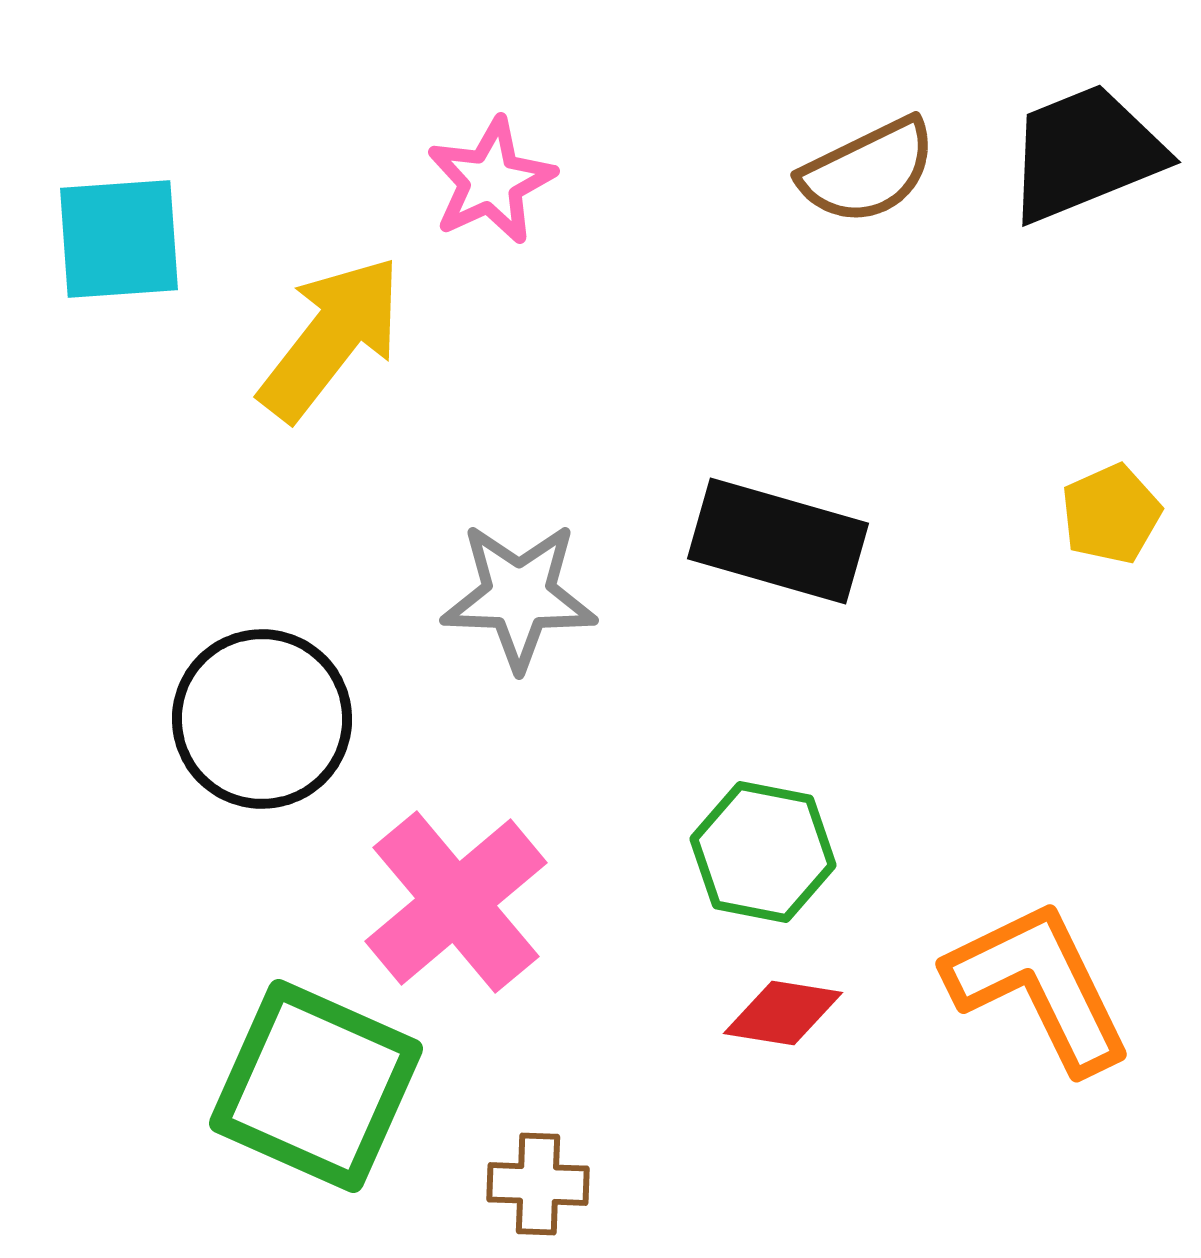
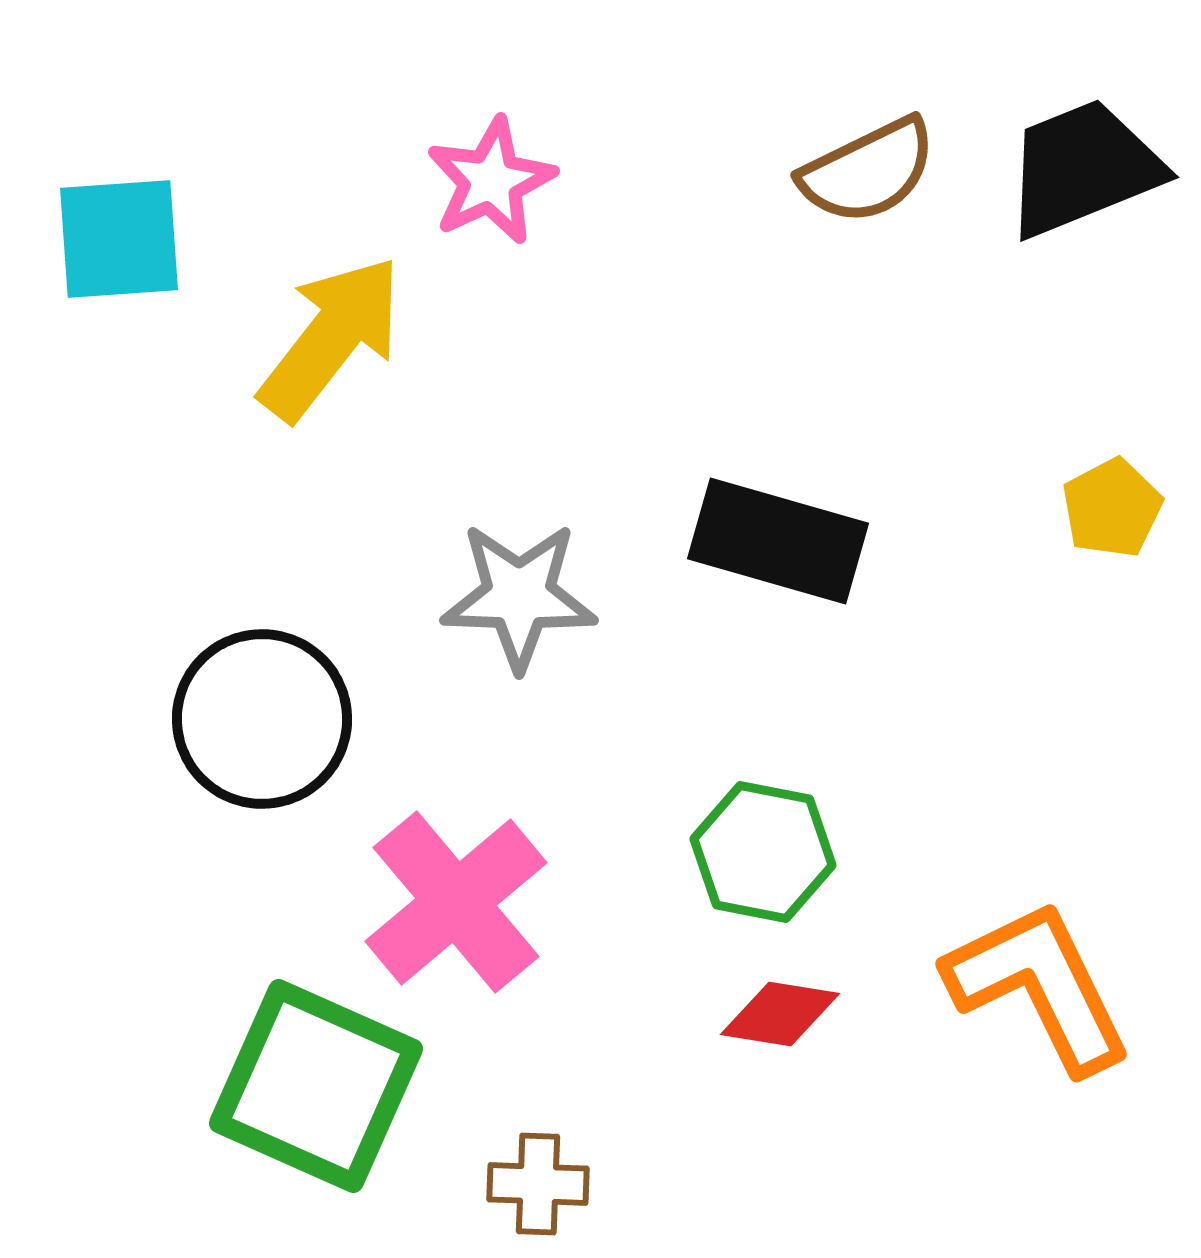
black trapezoid: moved 2 px left, 15 px down
yellow pentagon: moved 1 px right, 6 px up; rotated 4 degrees counterclockwise
red diamond: moved 3 px left, 1 px down
